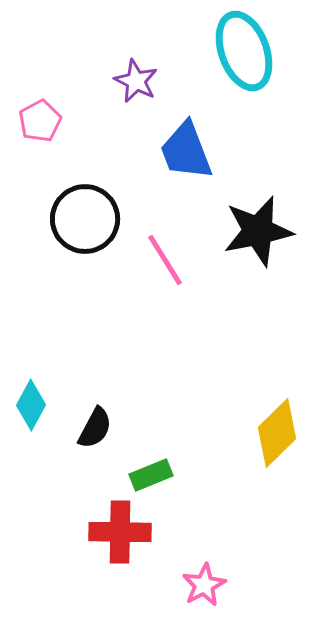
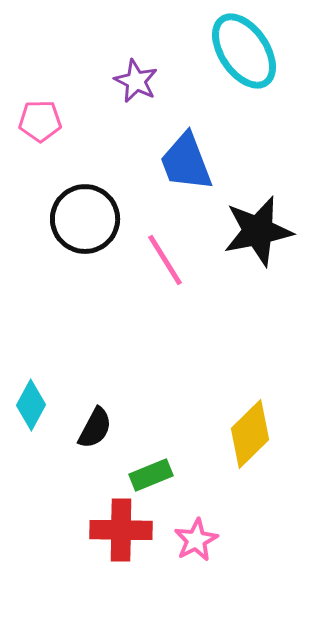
cyan ellipse: rotated 14 degrees counterclockwise
pink pentagon: rotated 27 degrees clockwise
blue trapezoid: moved 11 px down
yellow diamond: moved 27 px left, 1 px down
red cross: moved 1 px right, 2 px up
pink star: moved 8 px left, 45 px up
